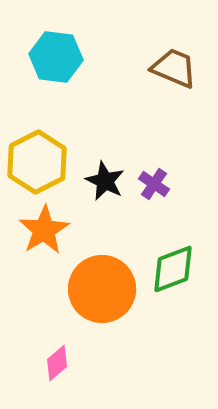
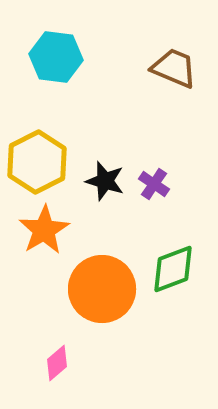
black star: rotated 9 degrees counterclockwise
